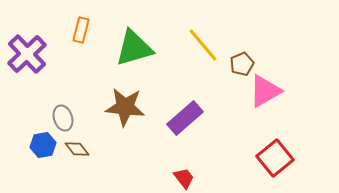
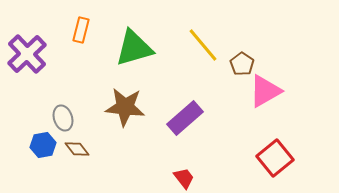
brown pentagon: rotated 15 degrees counterclockwise
